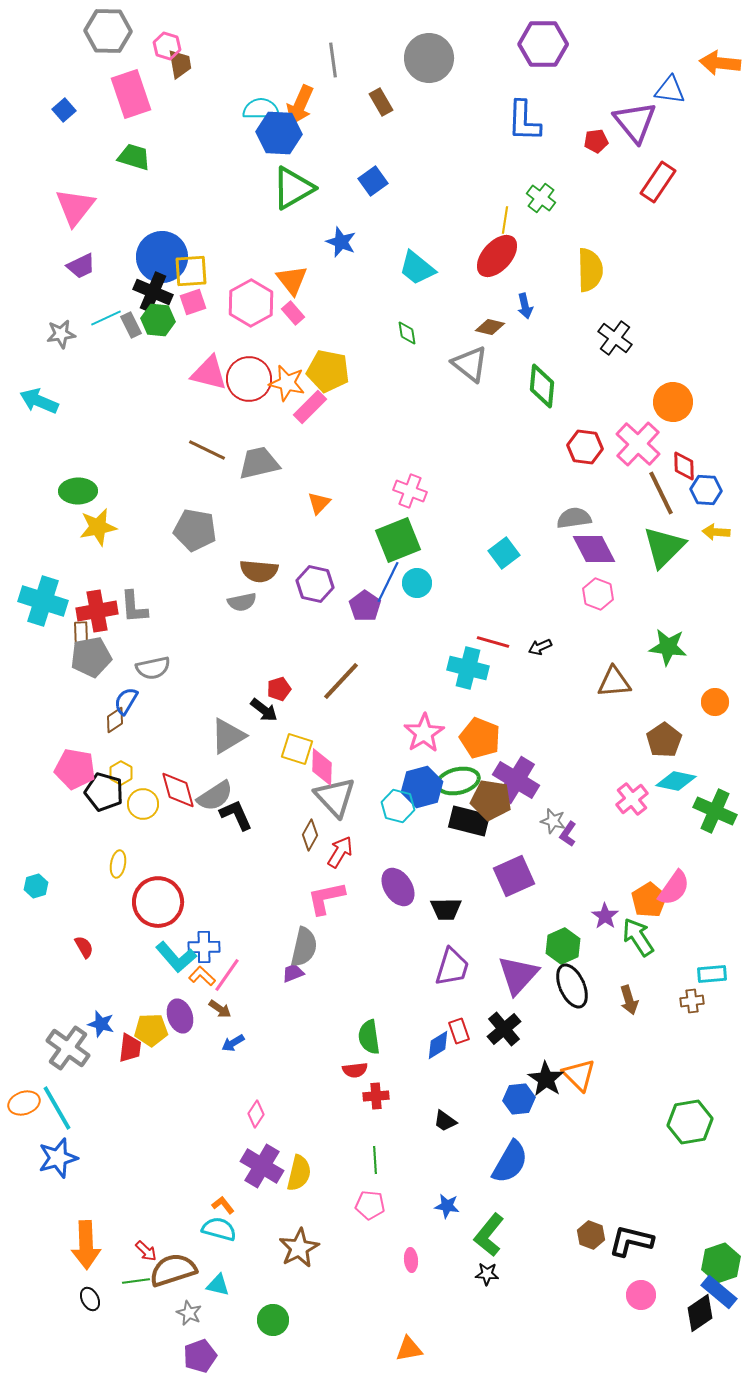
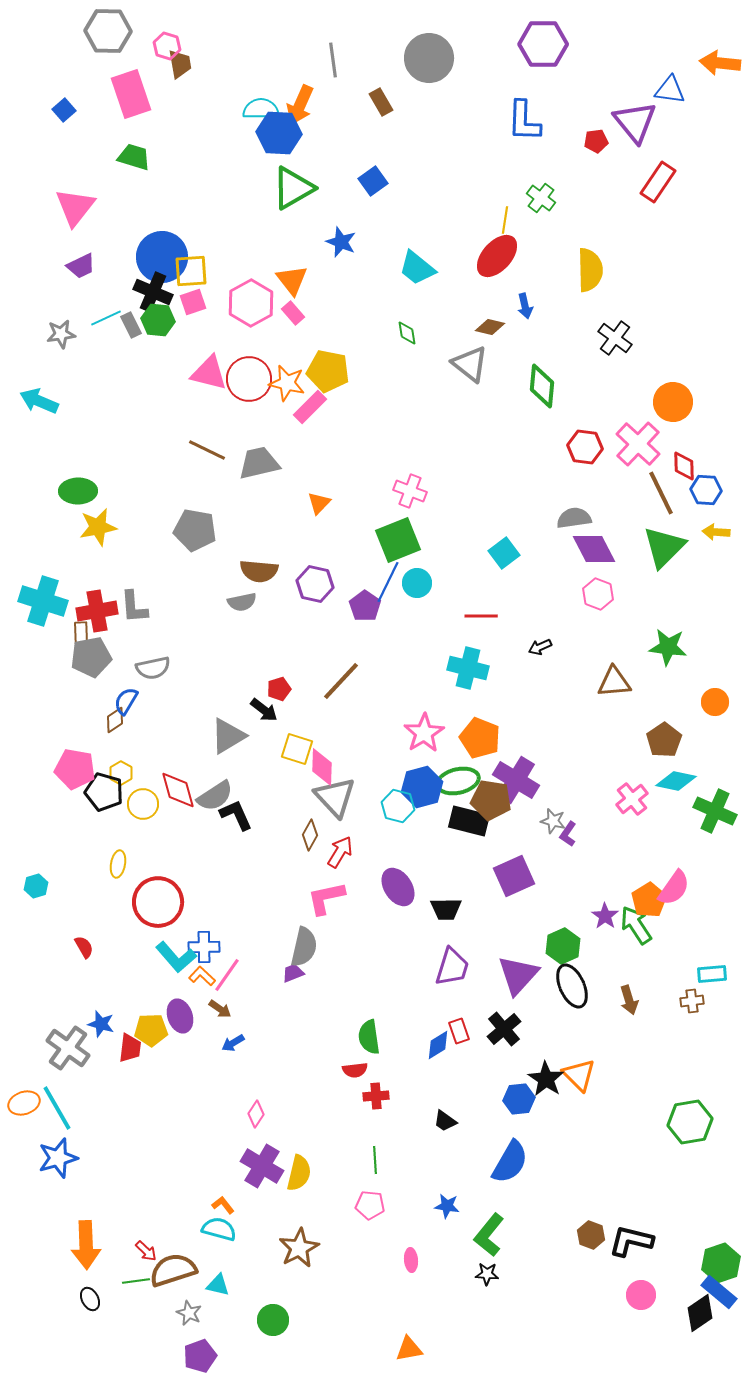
red line at (493, 642): moved 12 px left, 26 px up; rotated 16 degrees counterclockwise
green arrow at (638, 937): moved 2 px left, 12 px up
